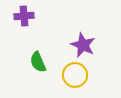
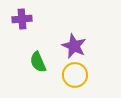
purple cross: moved 2 px left, 3 px down
purple star: moved 9 px left, 1 px down
